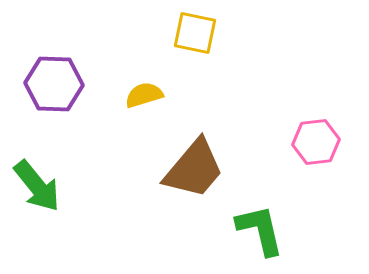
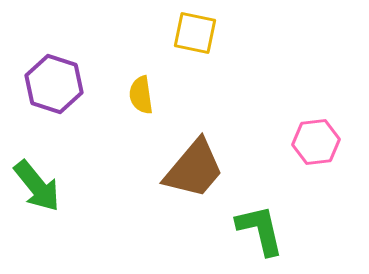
purple hexagon: rotated 16 degrees clockwise
yellow semicircle: moved 3 px left; rotated 81 degrees counterclockwise
